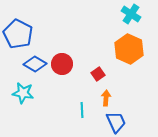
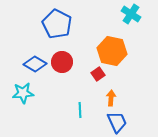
blue pentagon: moved 39 px right, 10 px up
orange hexagon: moved 17 px left, 2 px down; rotated 12 degrees counterclockwise
red circle: moved 2 px up
cyan star: rotated 15 degrees counterclockwise
orange arrow: moved 5 px right
cyan line: moved 2 px left
blue trapezoid: moved 1 px right
